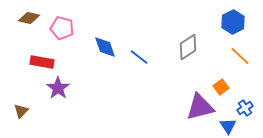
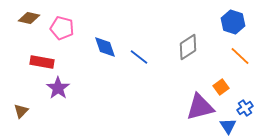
blue hexagon: rotated 15 degrees counterclockwise
